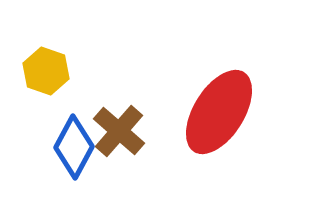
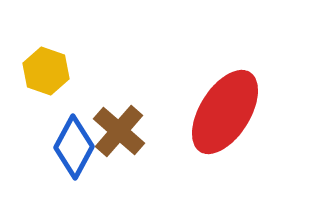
red ellipse: moved 6 px right
